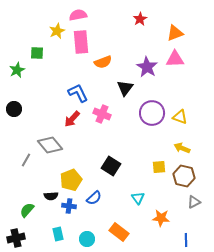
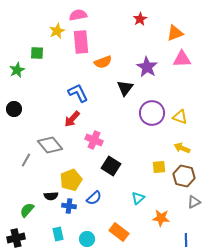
pink triangle: moved 7 px right
pink cross: moved 8 px left, 26 px down
cyan triangle: rotated 24 degrees clockwise
